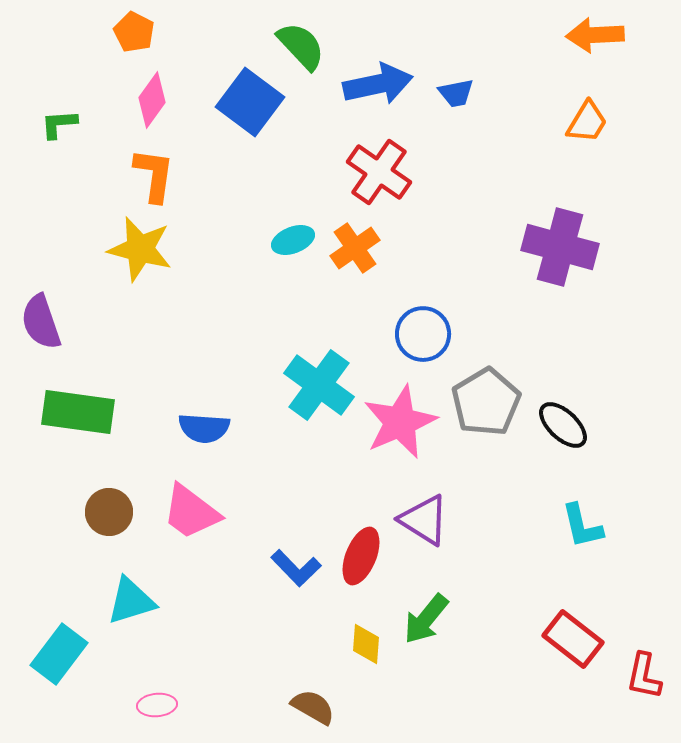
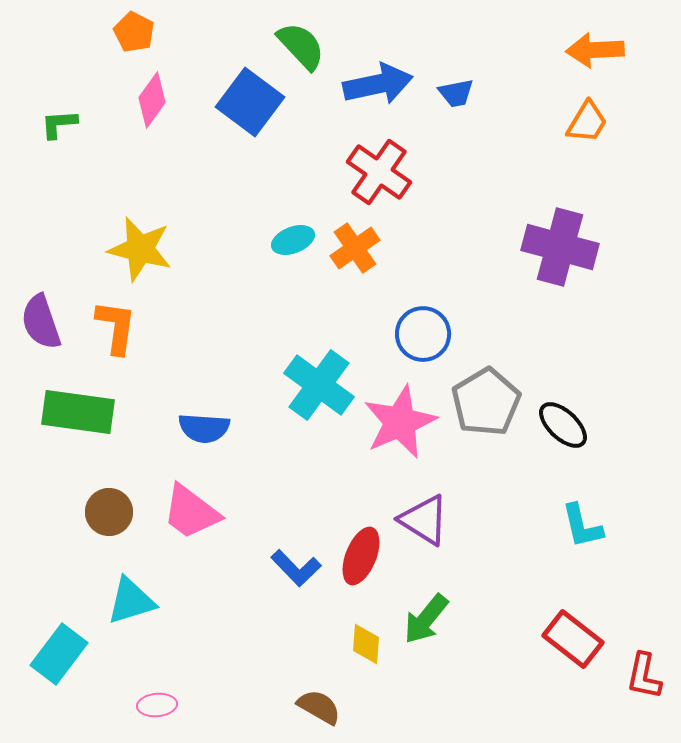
orange arrow: moved 15 px down
orange L-shape: moved 38 px left, 152 px down
brown semicircle: moved 6 px right
